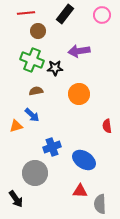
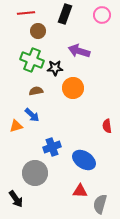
black rectangle: rotated 18 degrees counterclockwise
purple arrow: rotated 25 degrees clockwise
orange circle: moved 6 px left, 6 px up
gray semicircle: rotated 18 degrees clockwise
